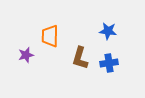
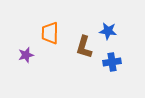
orange trapezoid: moved 3 px up
brown L-shape: moved 4 px right, 11 px up
blue cross: moved 3 px right, 1 px up
